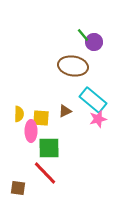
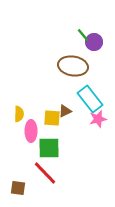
cyan rectangle: moved 3 px left, 1 px up; rotated 12 degrees clockwise
yellow square: moved 11 px right
